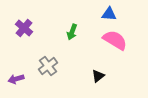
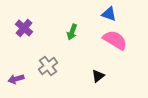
blue triangle: rotated 14 degrees clockwise
